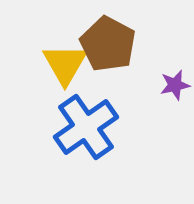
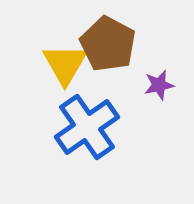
purple star: moved 16 px left
blue cross: moved 1 px right
